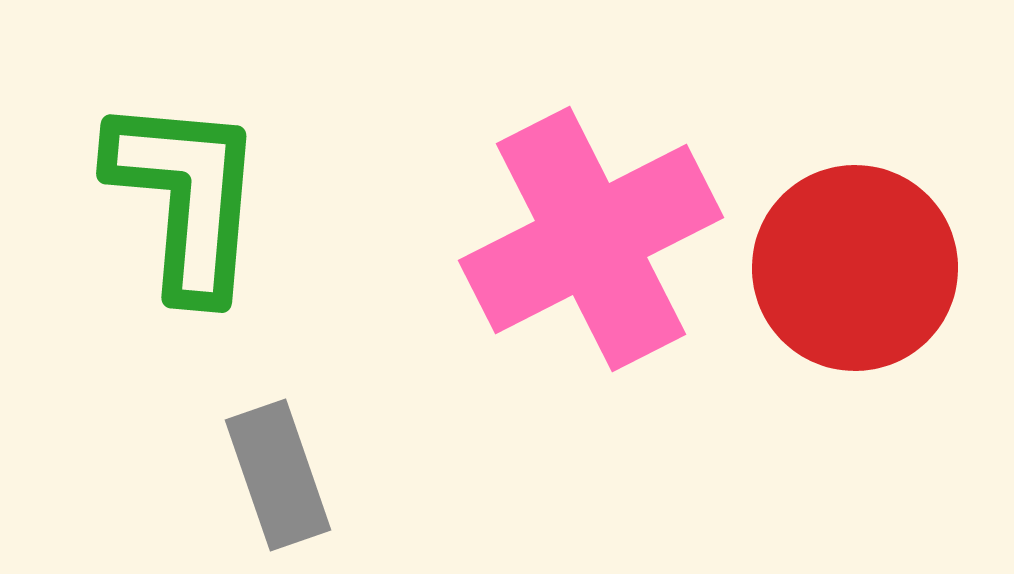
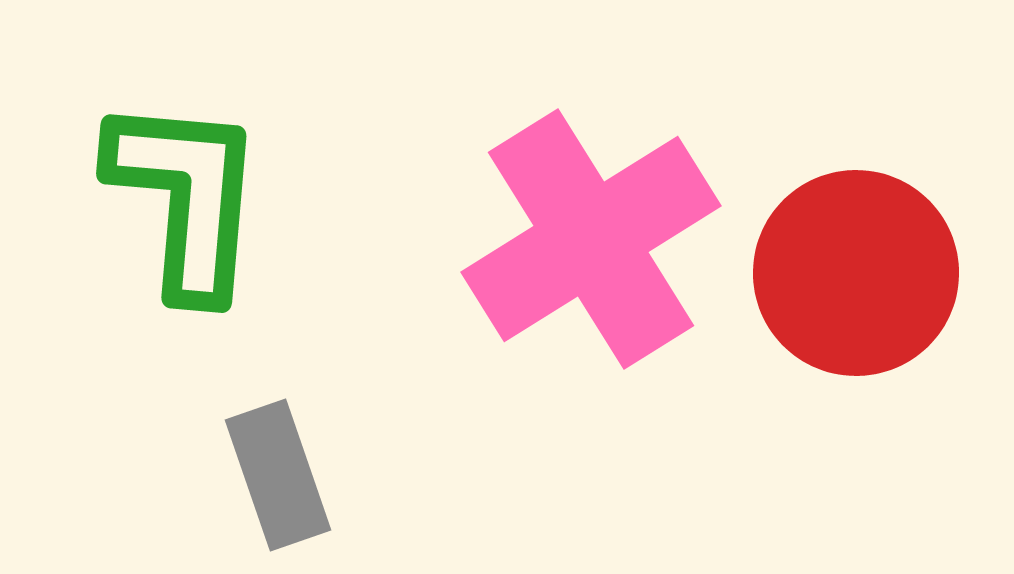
pink cross: rotated 5 degrees counterclockwise
red circle: moved 1 px right, 5 px down
